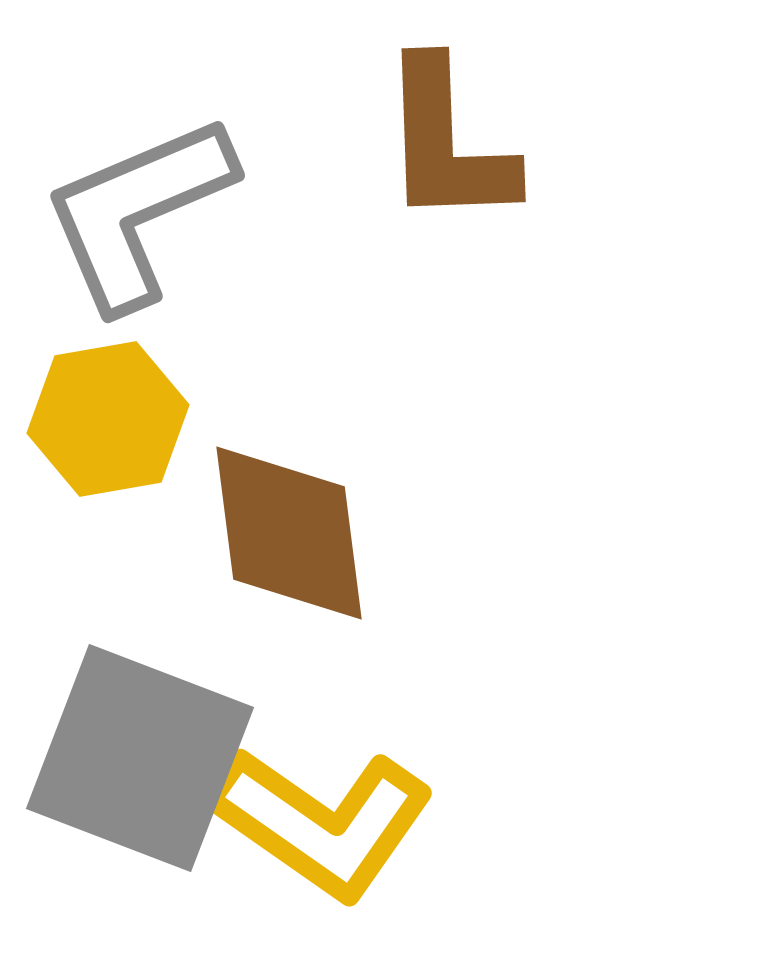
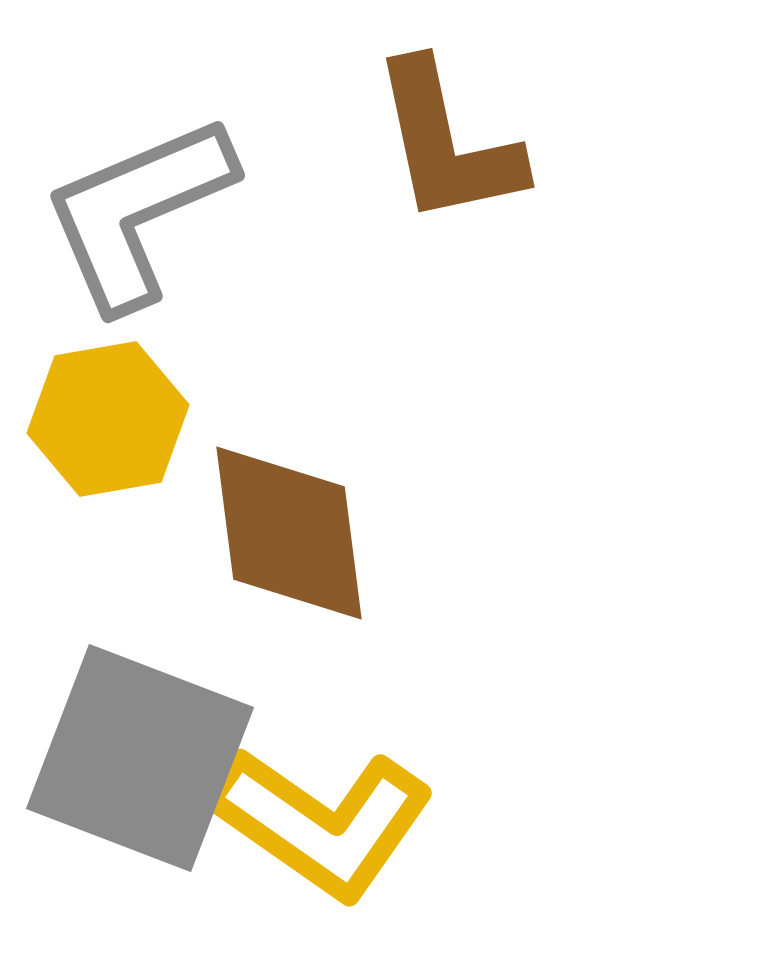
brown L-shape: rotated 10 degrees counterclockwise
